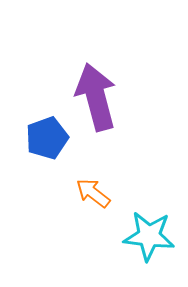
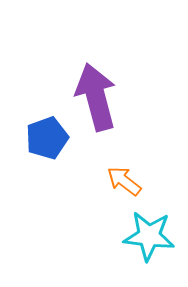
orange arrow: moved 31 px right, 12 px up
